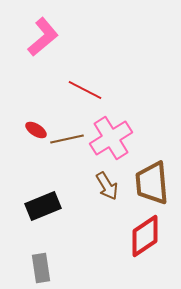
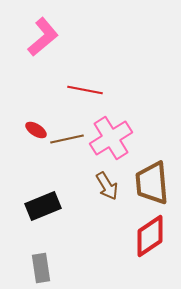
red line: rotated 16 degrees counterclockwise
red diamond: moved 5 px right
